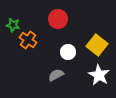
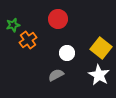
green star: rotated 24 degrees counterclockwise
orange cross: rotated 18 degrees clockwise
yellow square: moved 4 px right, 3 px down
white circle: moved 1 px left, 1 px down
